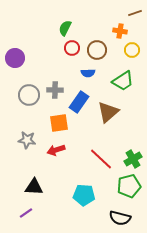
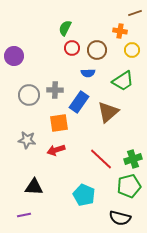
purple circle: moved 1 px left, 2 px up
green cross: rotated 12 degrees clockwise
cyan pentagon: rotated 20 degrees clockwise
purple line: moved 2 px left, 2 px down; rotated 24 degrees clockwise
